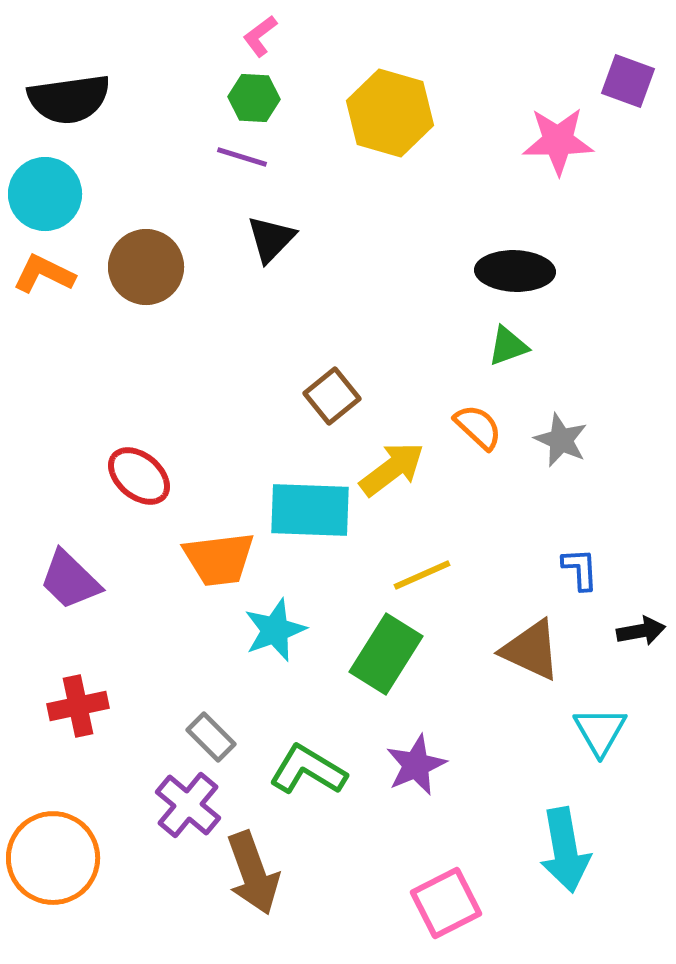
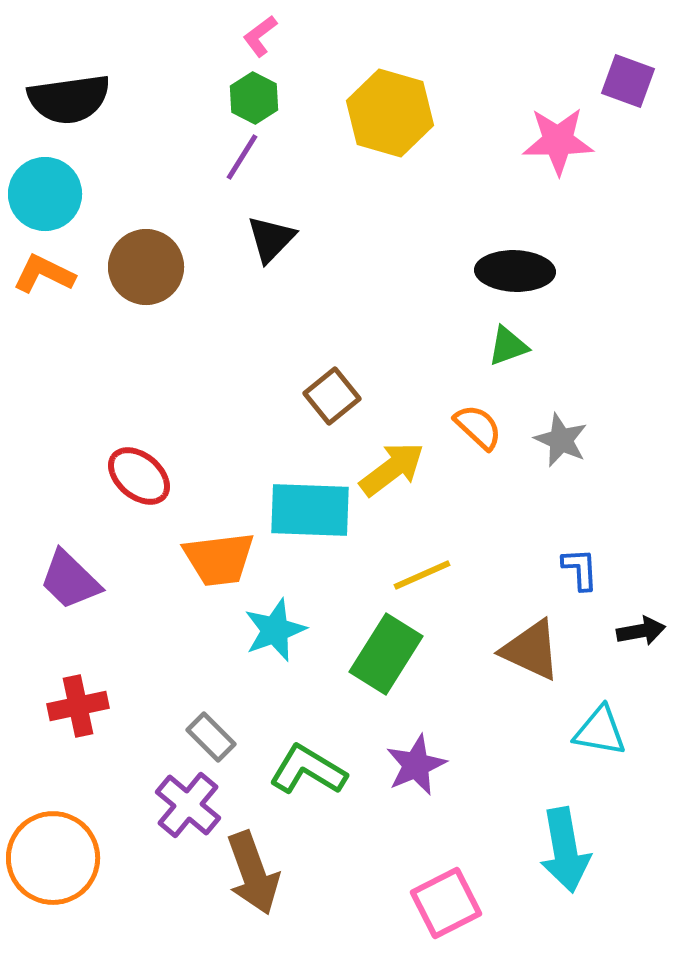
green hexagon: rotated 24 degrees clockwise
purple line: rotated 75 degrees counterclockwise
cyan triangle: rotated 50 degrees counterclockwise
